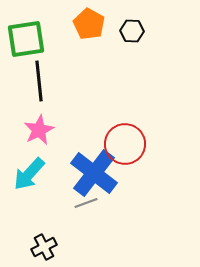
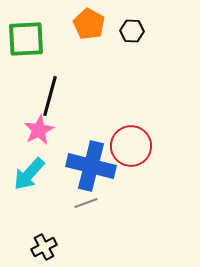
green square: rotated 6 degrees clockwise
black line: moved 11 px right, 15 px down; rotated 21 degrees clockwise
red circle: moved 6 px right, 2 px down
blue cross: moved 3 px left, 7 px up; rotated 24 degrees counterclockwise
